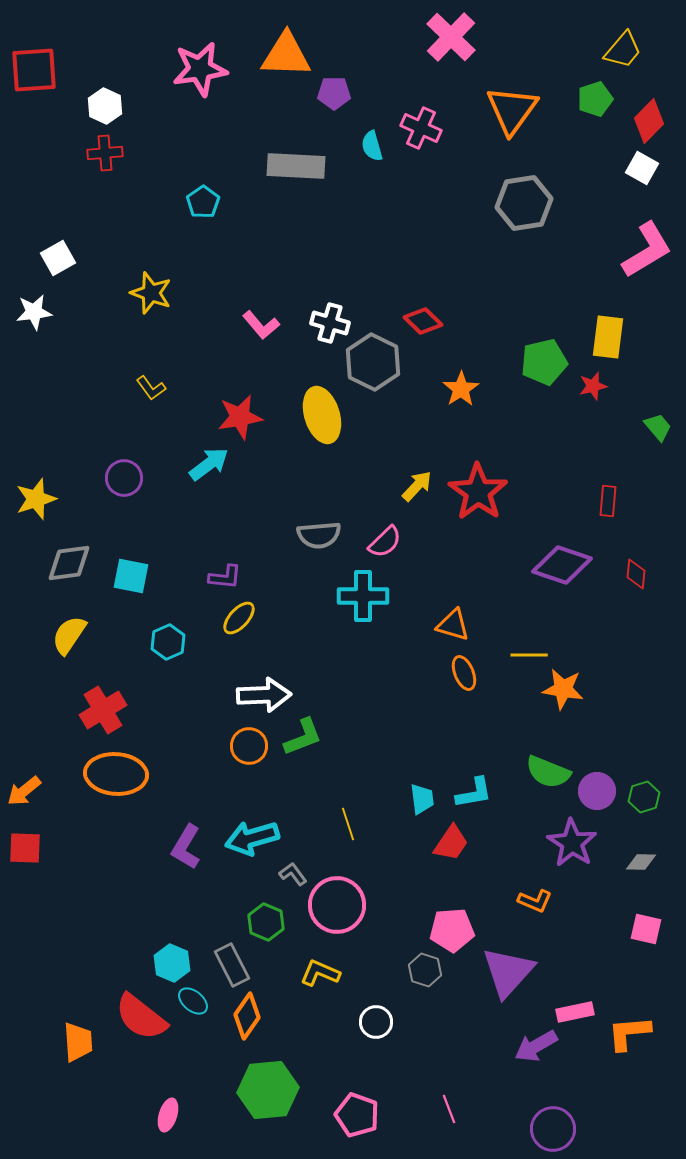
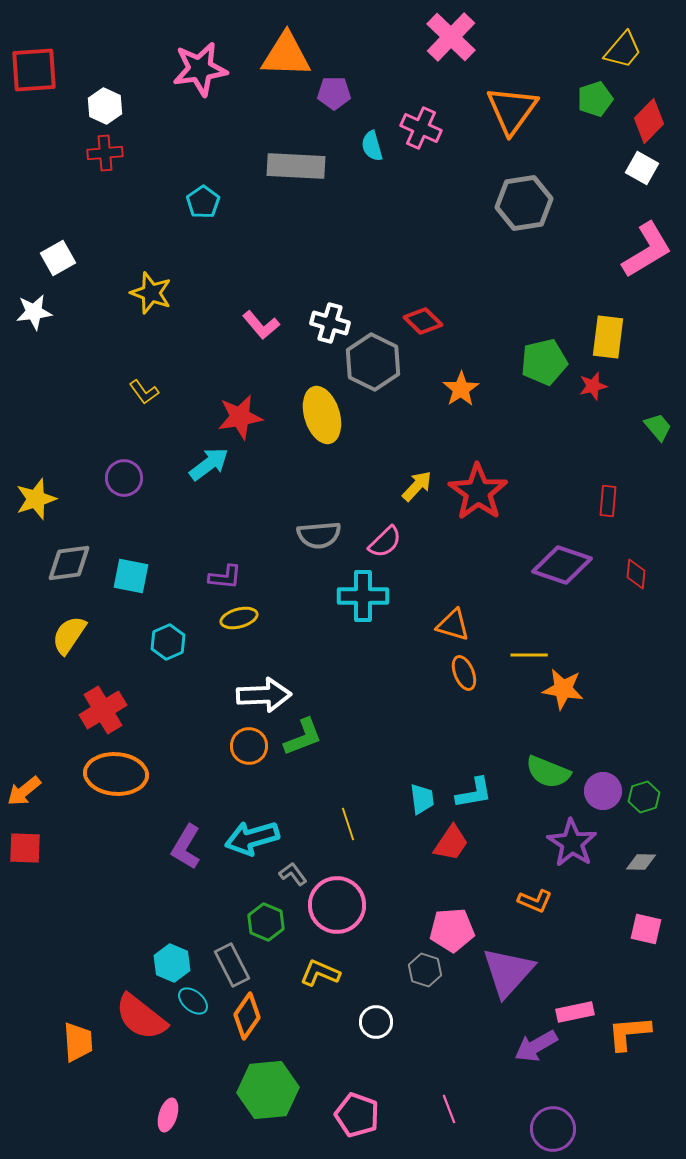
yellow L-shape at (151, 388): moved 7 px left, 4 px down
yellow ellipse at (239, 618): rotated 33 degrees clockwise
purple circle at (597, 791): moved 6 px right
